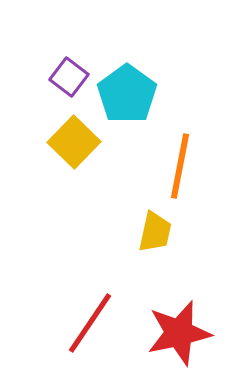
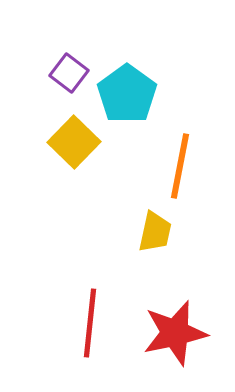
purple square: moved 4 px up
red line: rotated 28 degrees counterclockwise
red star: moved 4 px left
